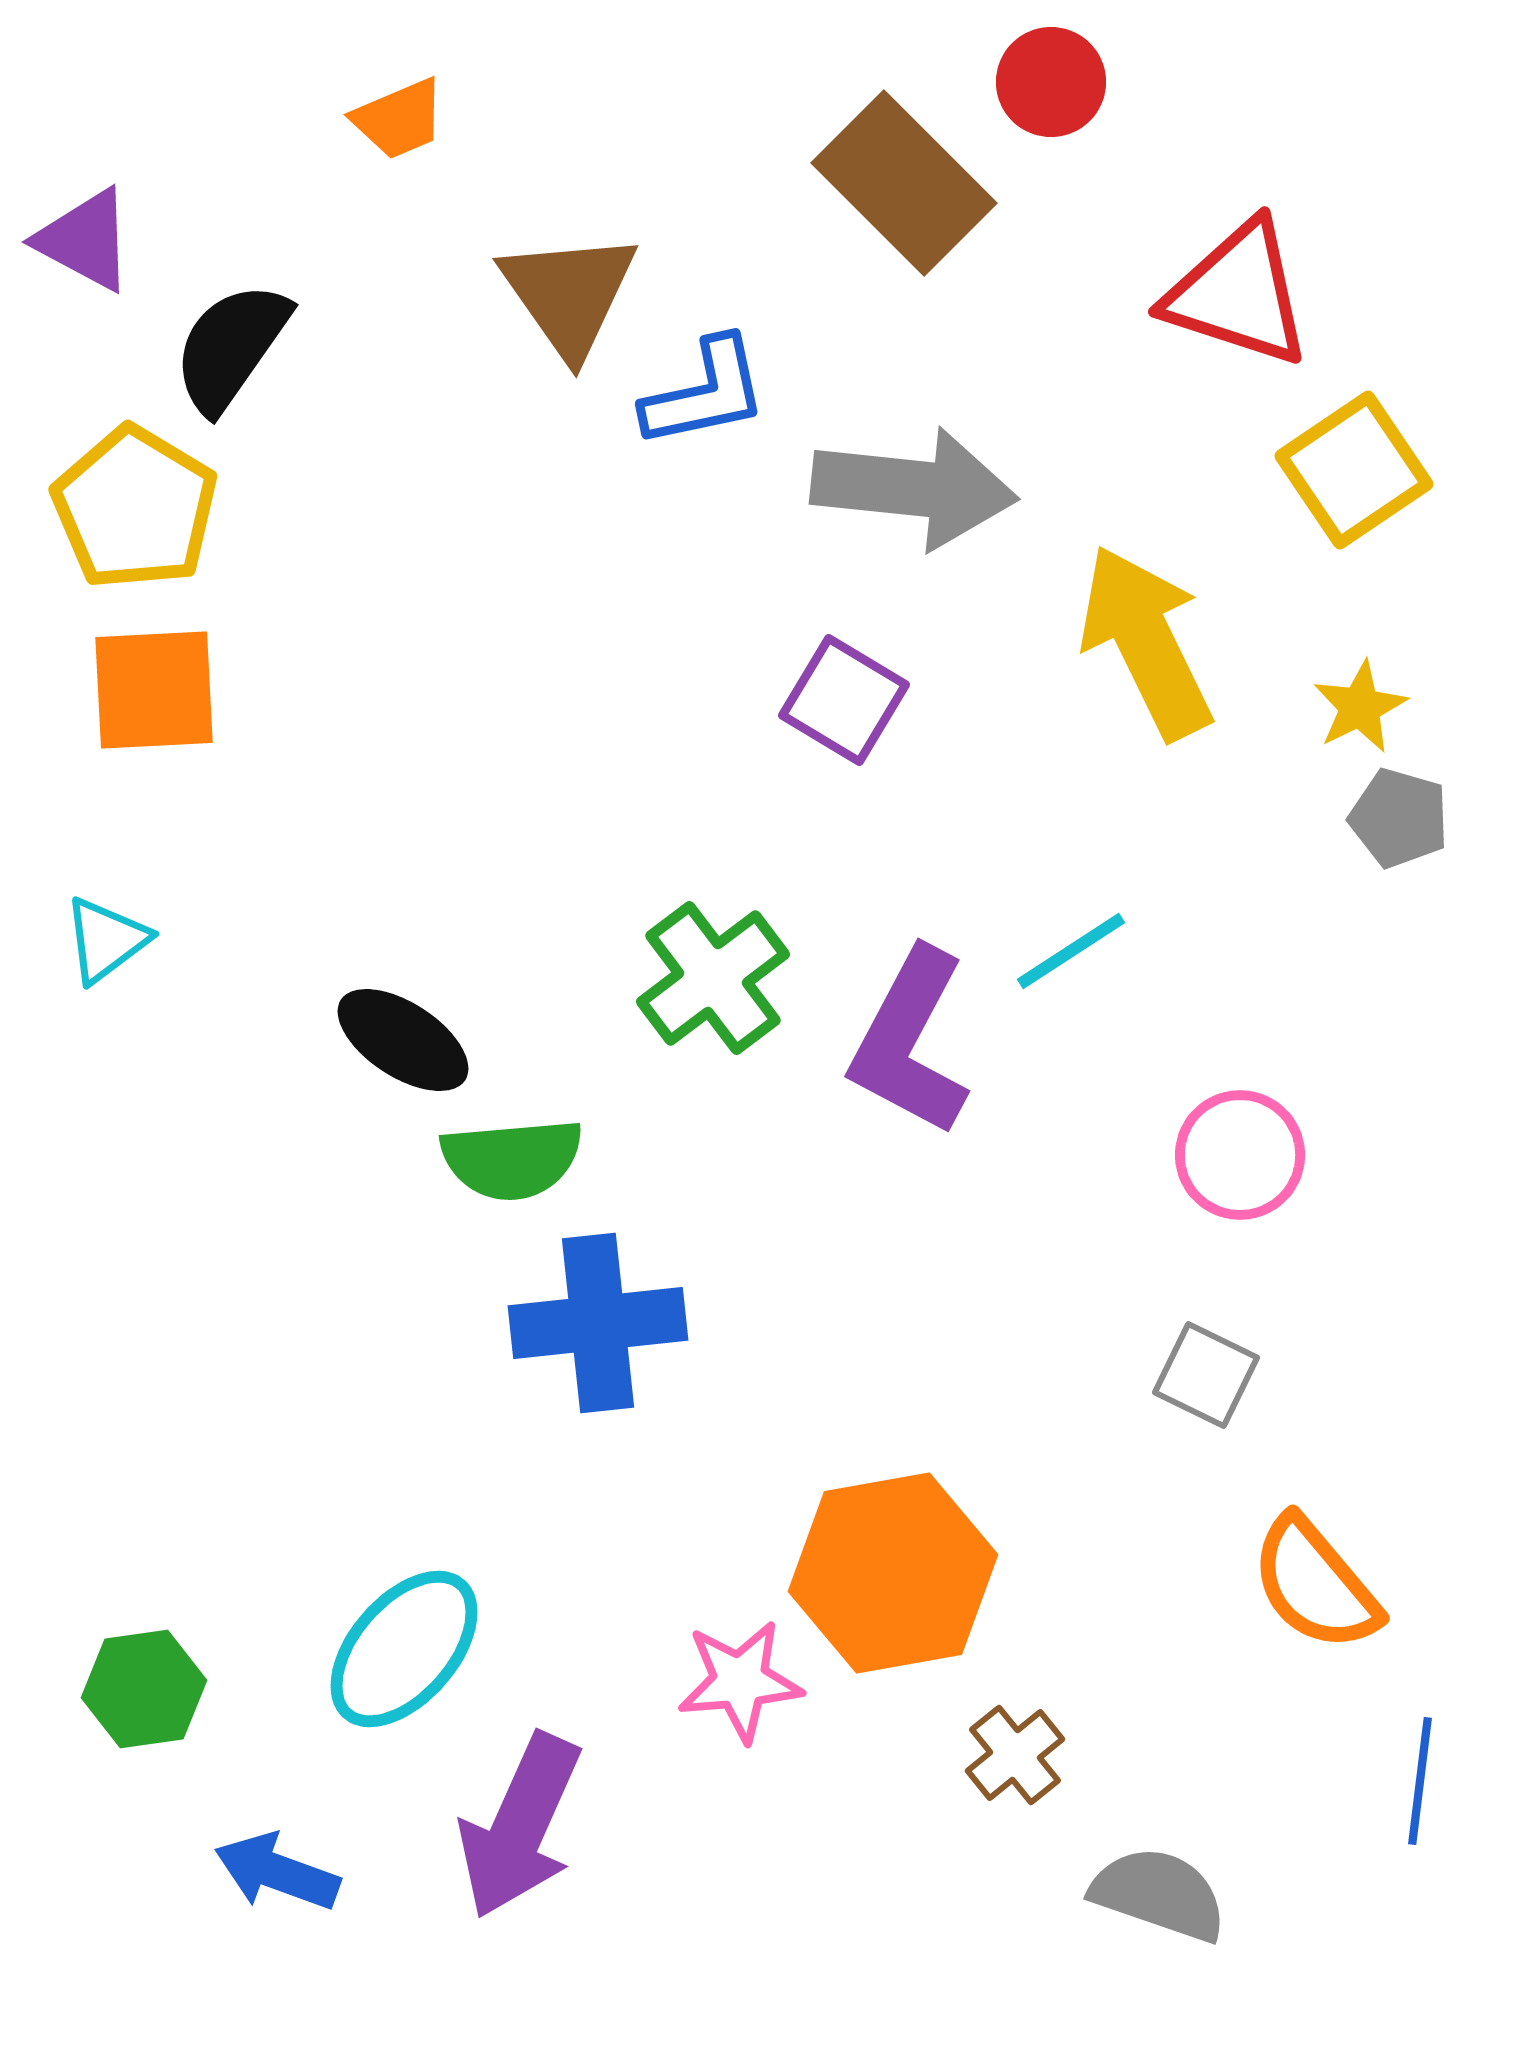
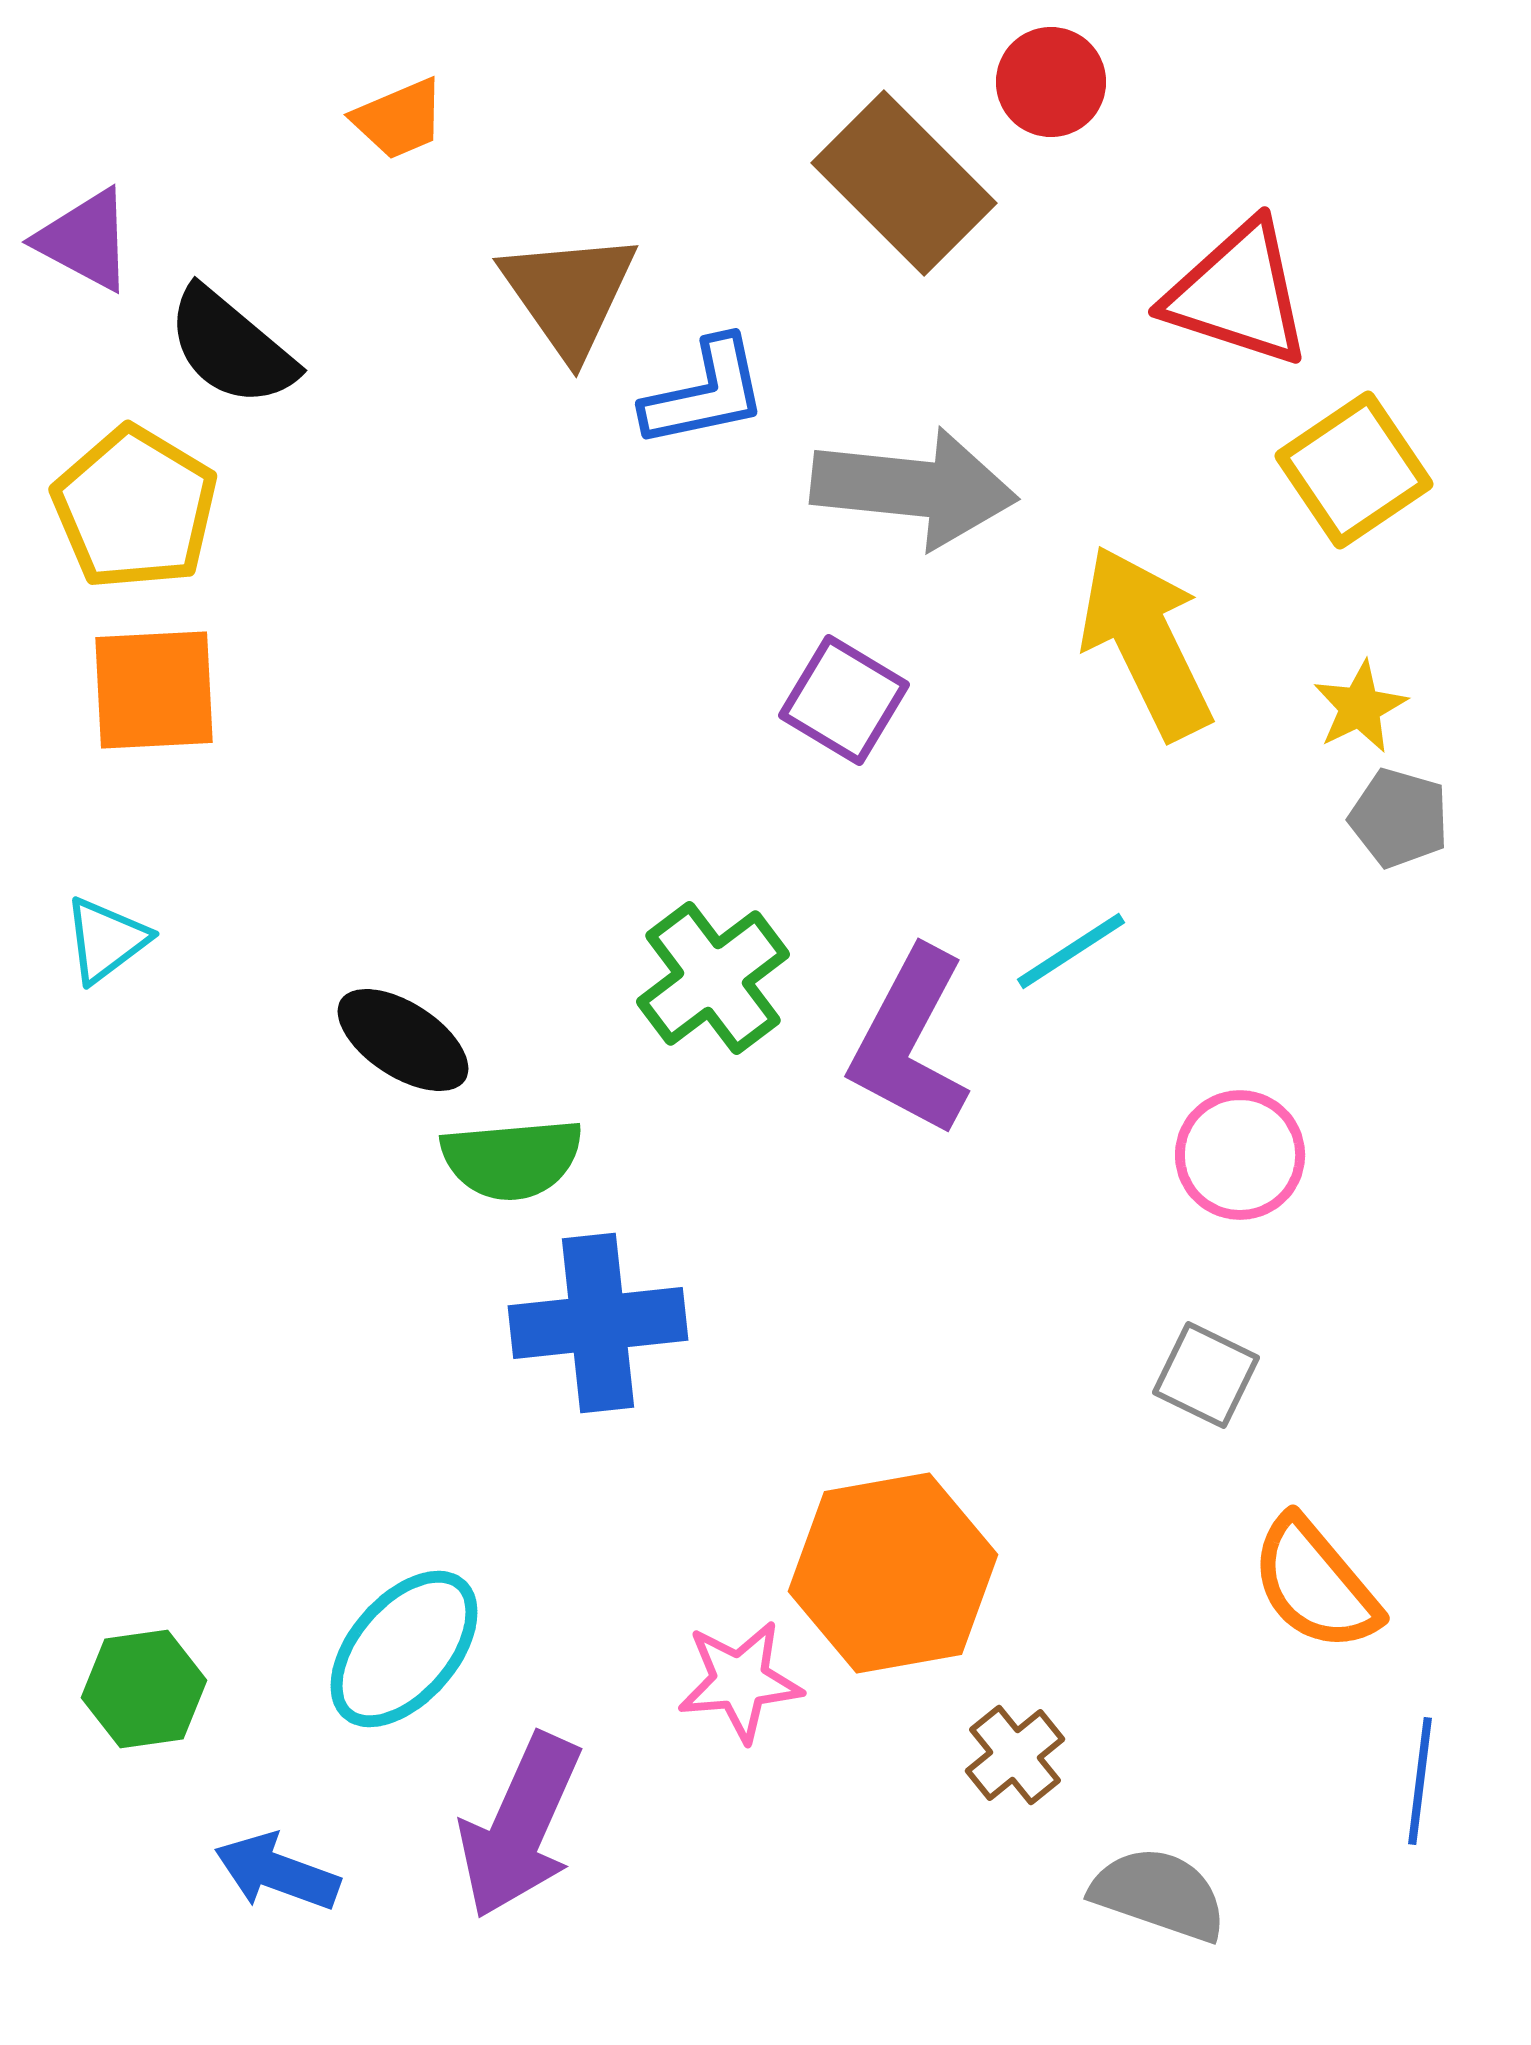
black semicircle: rotated 85 degrees counterclockwise
